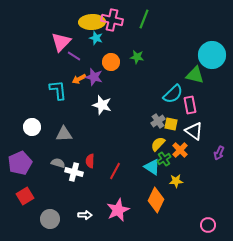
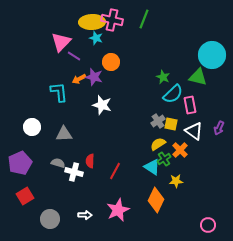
green star: moved 26 px right, 20 px down; rotated 16 degrees clockwise
green triangle: moved 3 px right, 2 px down
cyan L-shape: moved 1 px right, 2 px down
yellow semicircle: rotated 14 degrees clockwise
purple arrow: moved 25 px up
